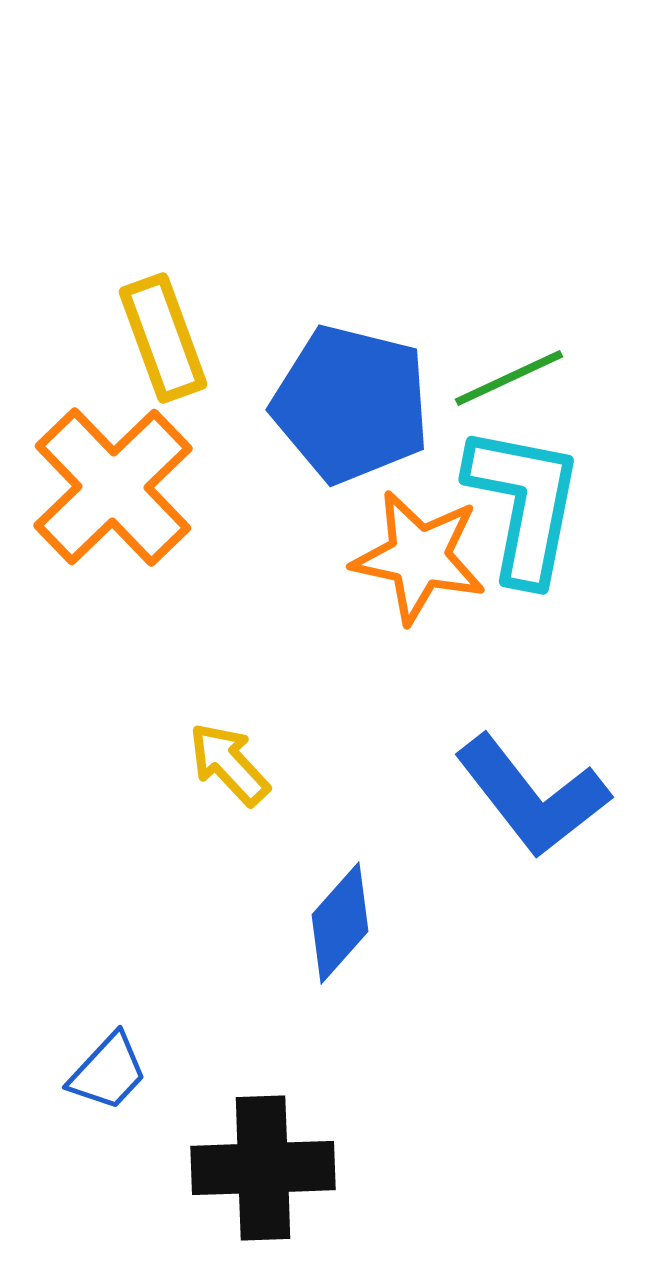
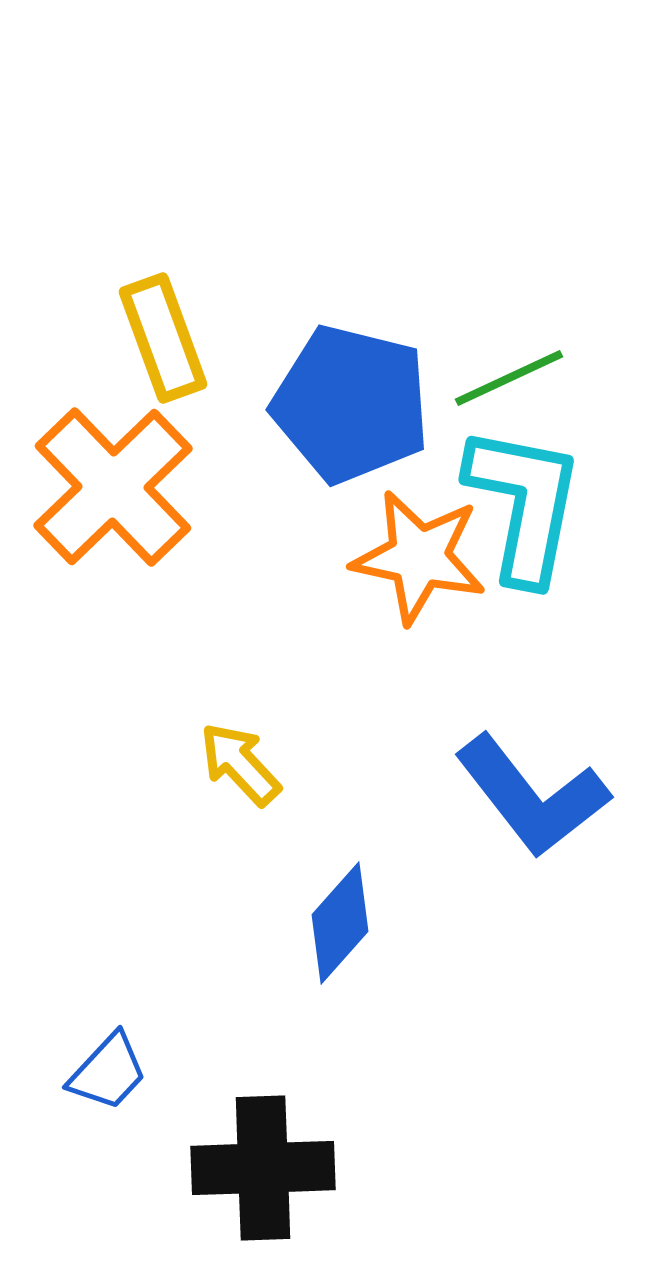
yellow arrow: moved 11 px right
